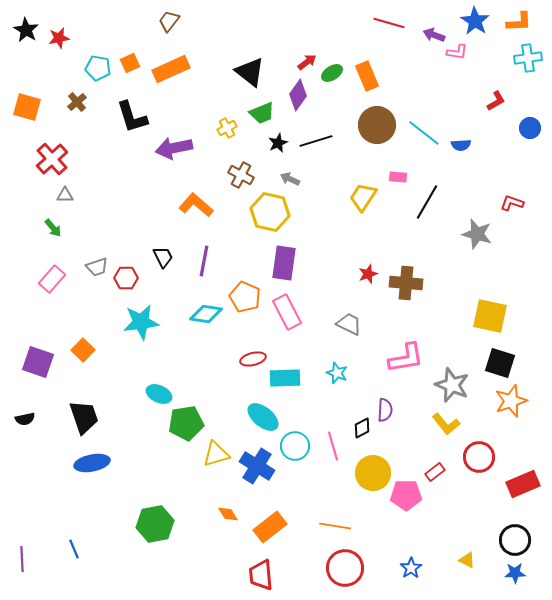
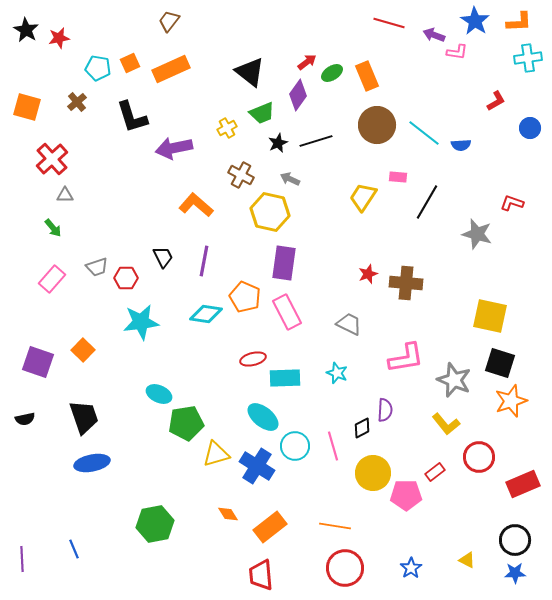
gray star at (452, 385): moved 2 px right, 5 px up
